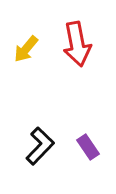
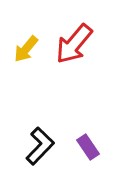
red arrow: moved 3 px left; rotated 51 degrees clockwise
